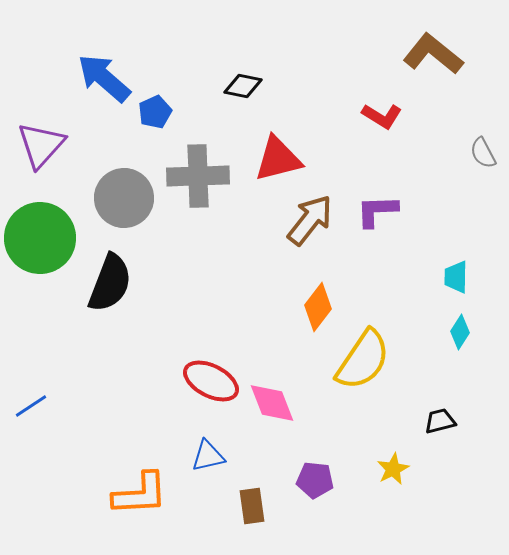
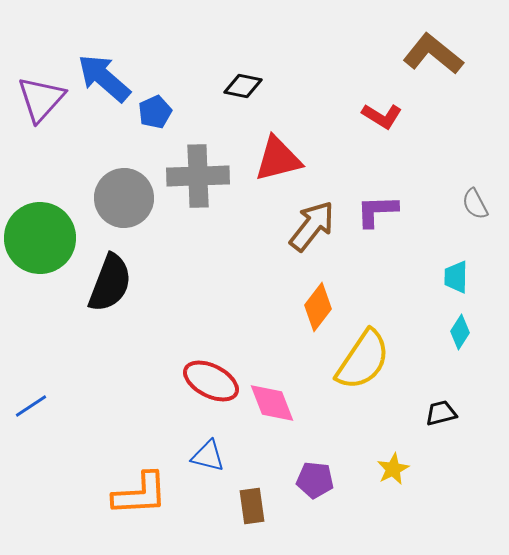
purple triangle: moved 46 px up
gray semicircle: moved 8 px left, 51 px down
brown arrow: moved 2 px right, 6 px down
black trapezoid: moved 1 px right, 8 px up
blue triangle: rotated 27 degrees clockwise
